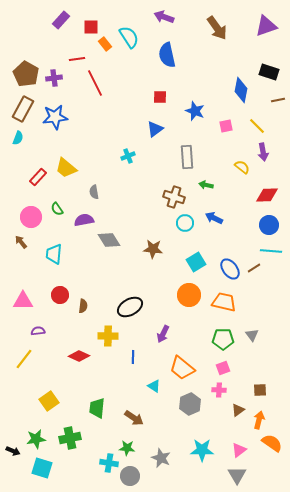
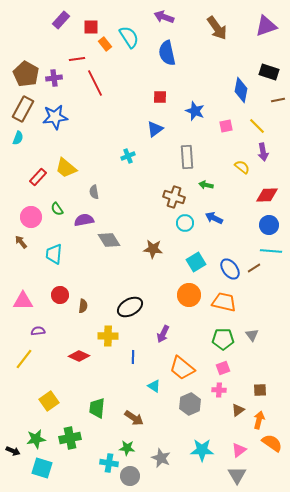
blue semicircle at (167, 55): moved 2 px up
